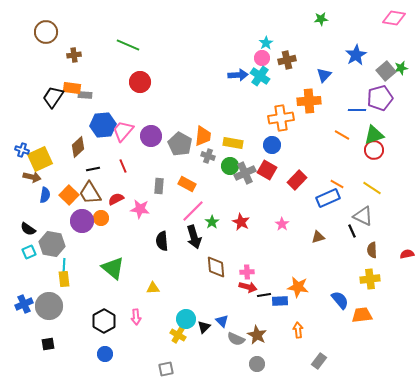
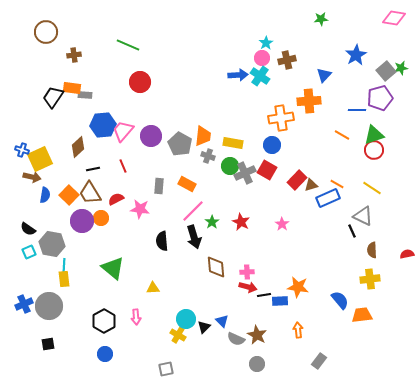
brown triangle at (318, 237): moved 7 px left, 52 px up
